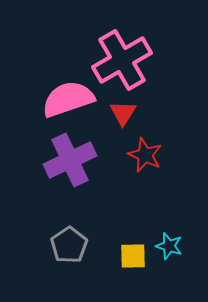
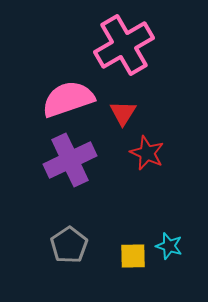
pink cross: moved 2 px right, 15 px up
red star: moved 2 px right, 2 px up
